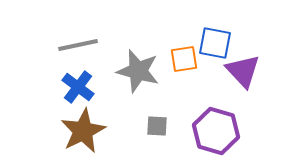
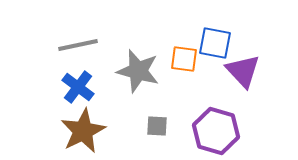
orange square: rotated 16 degrees clockwise
